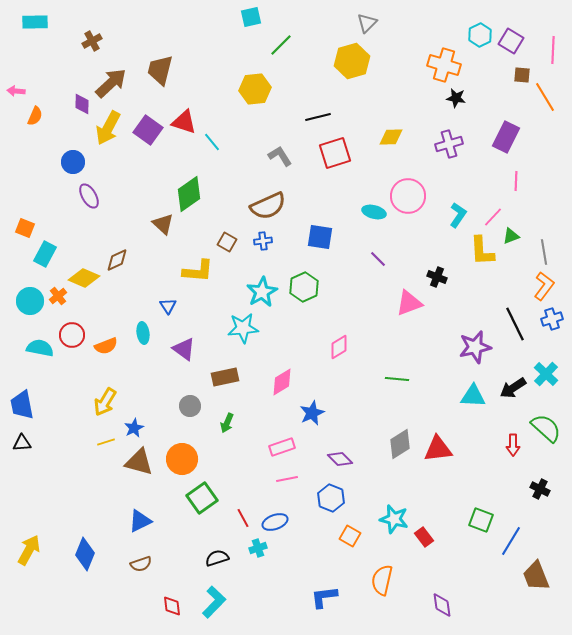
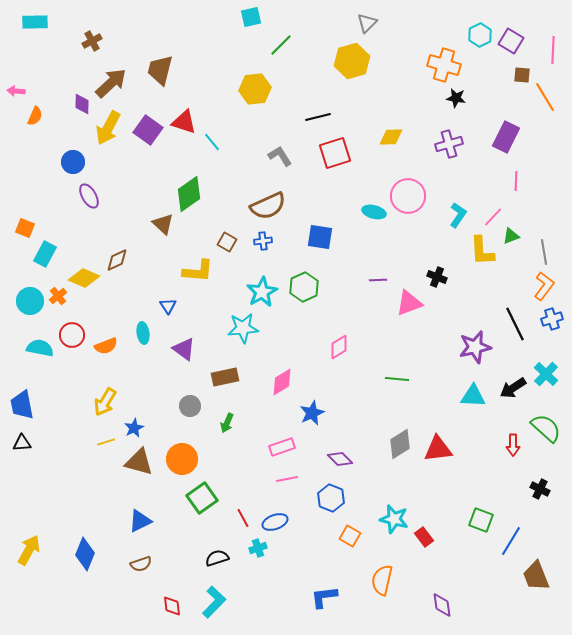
purple line at (378, 259): moved 21 px down; rotated 48 degrees counterclockwise
